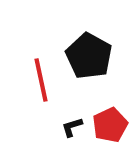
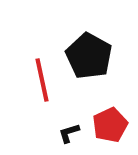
red line: moved 1 px right
black L-shape: moved 3 px left, 6 px down
